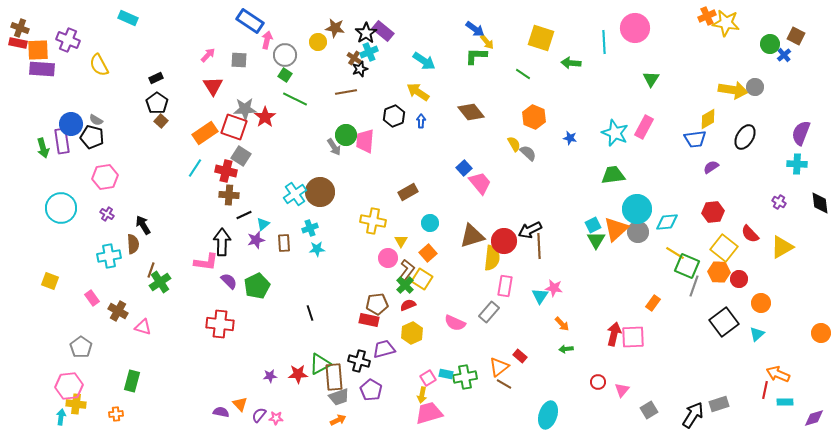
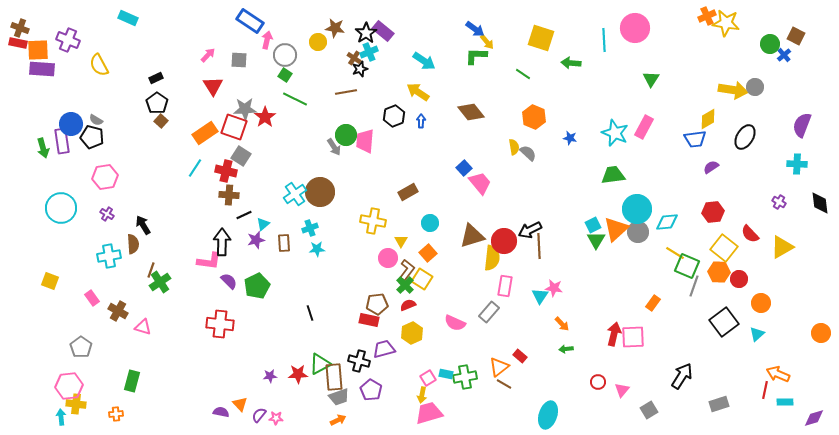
cyan line at (604, 42): moved 2 px up
purple semicircle at (801, 133): moved 1 px right, 8 px up
yellow semicircle at (514, 144): moved 3 px down; rotated 21 degrees clockwise
pink L-shape at (206, 262): moved 3 px right, 1 px up
black arrow at (693, 415): moved 11 px left, 39 px up
cyan arrow at (61, 417): rotated 14 degrees counterclockwise
